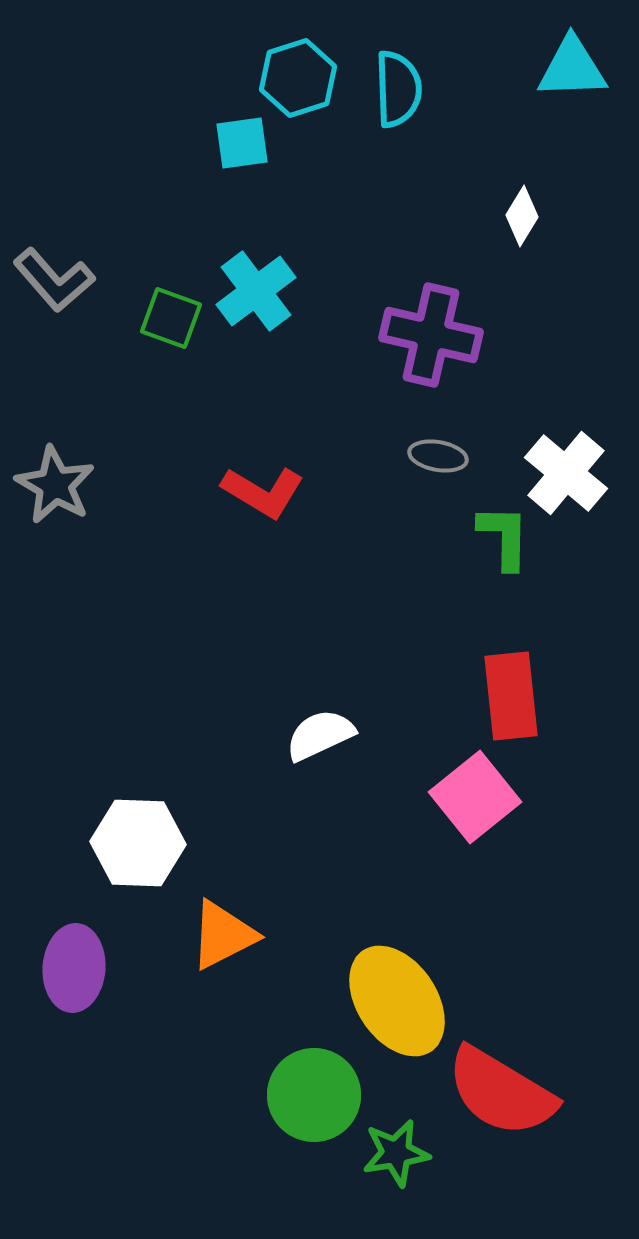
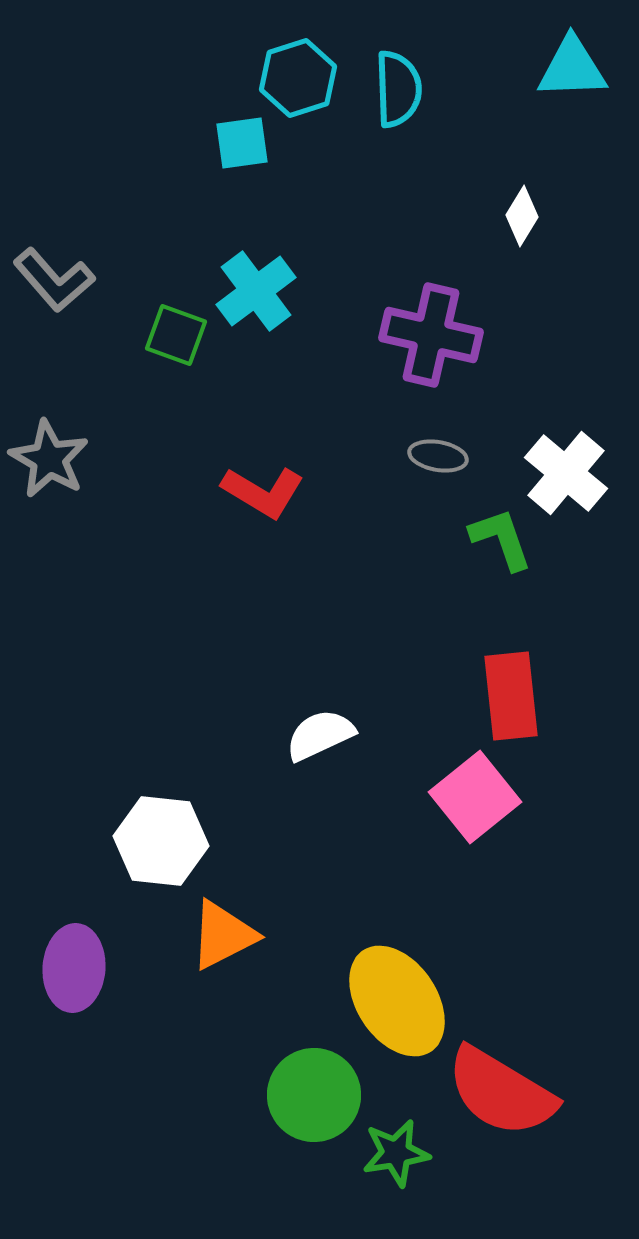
green square: moved 5 px right, 17 px down
gray star: moved 6 px left, 26 px up
green L-shape: moved 3 px left, 2 px down; rotated 20 degrees counterclockwise
white hexagon: moved 23 px right, 2 px up; rotated 4 degrees clockwise
